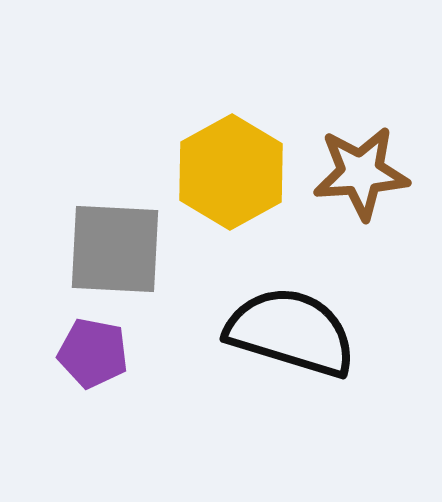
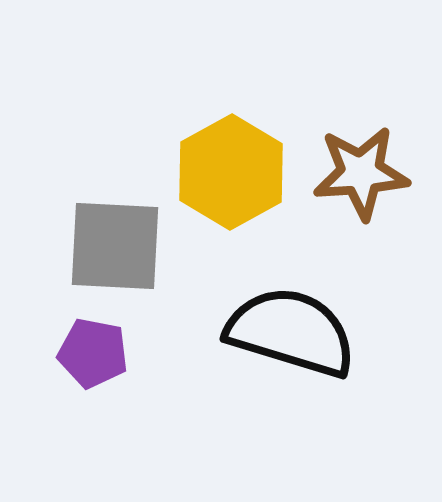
gray square: moved 3 px up
